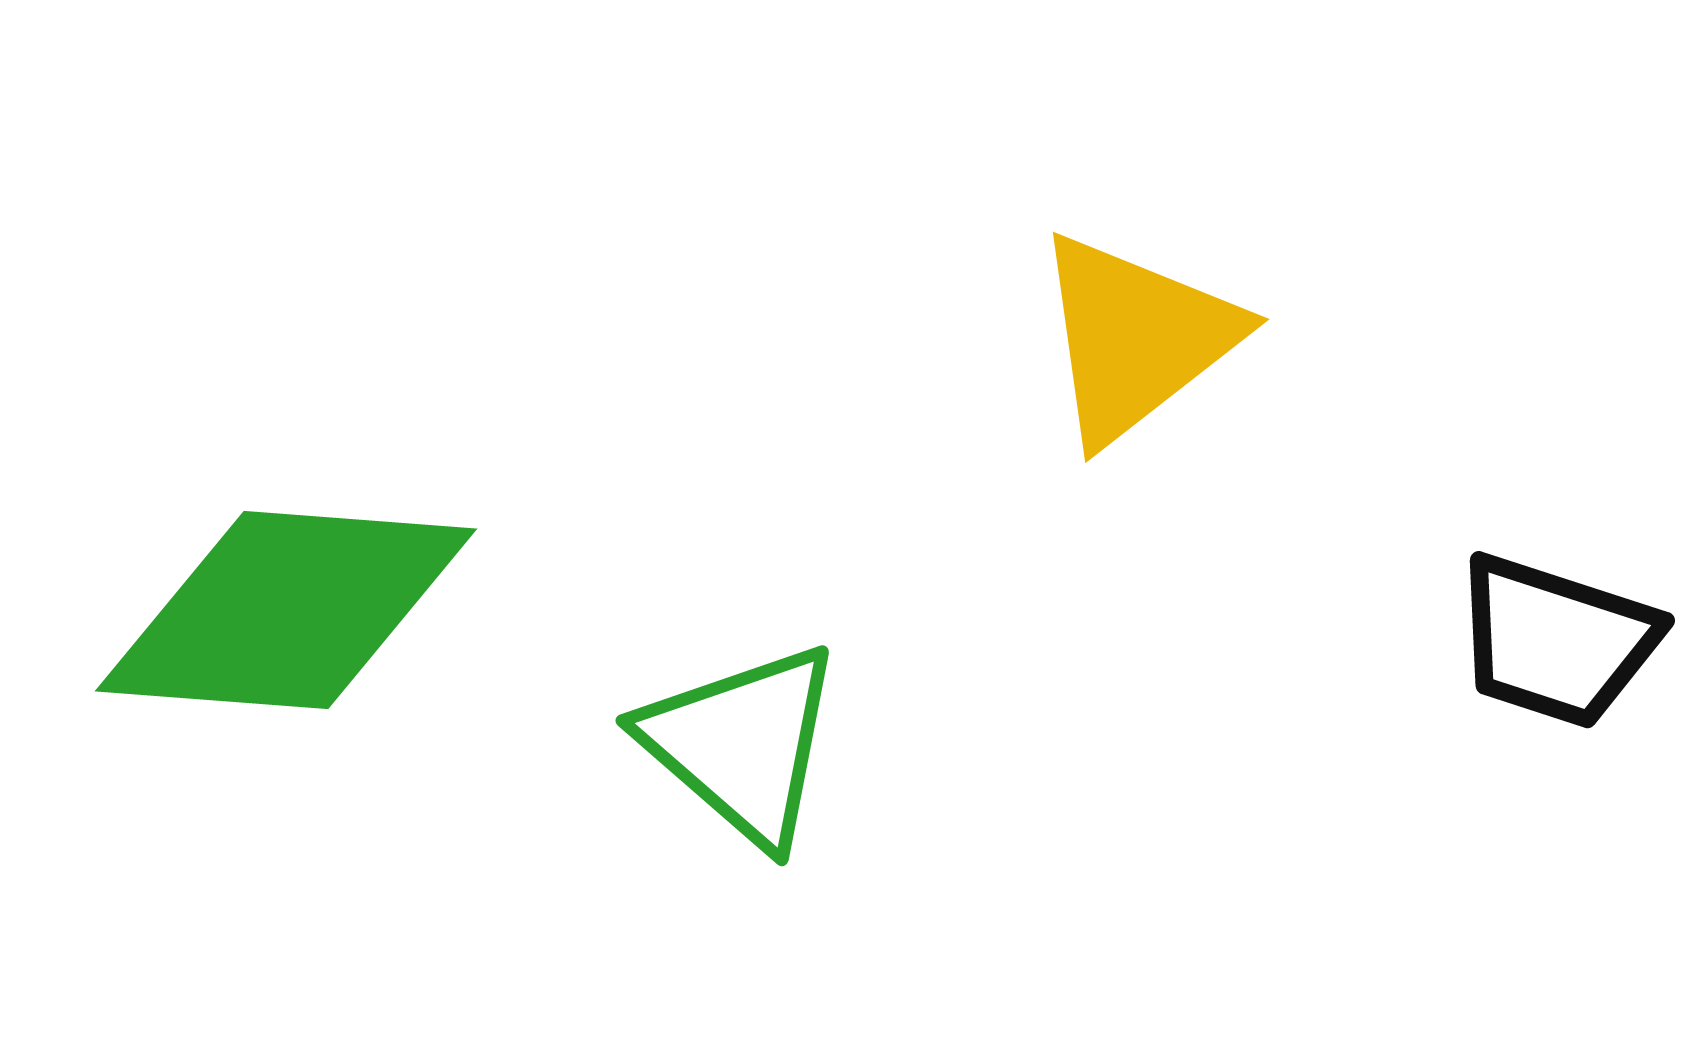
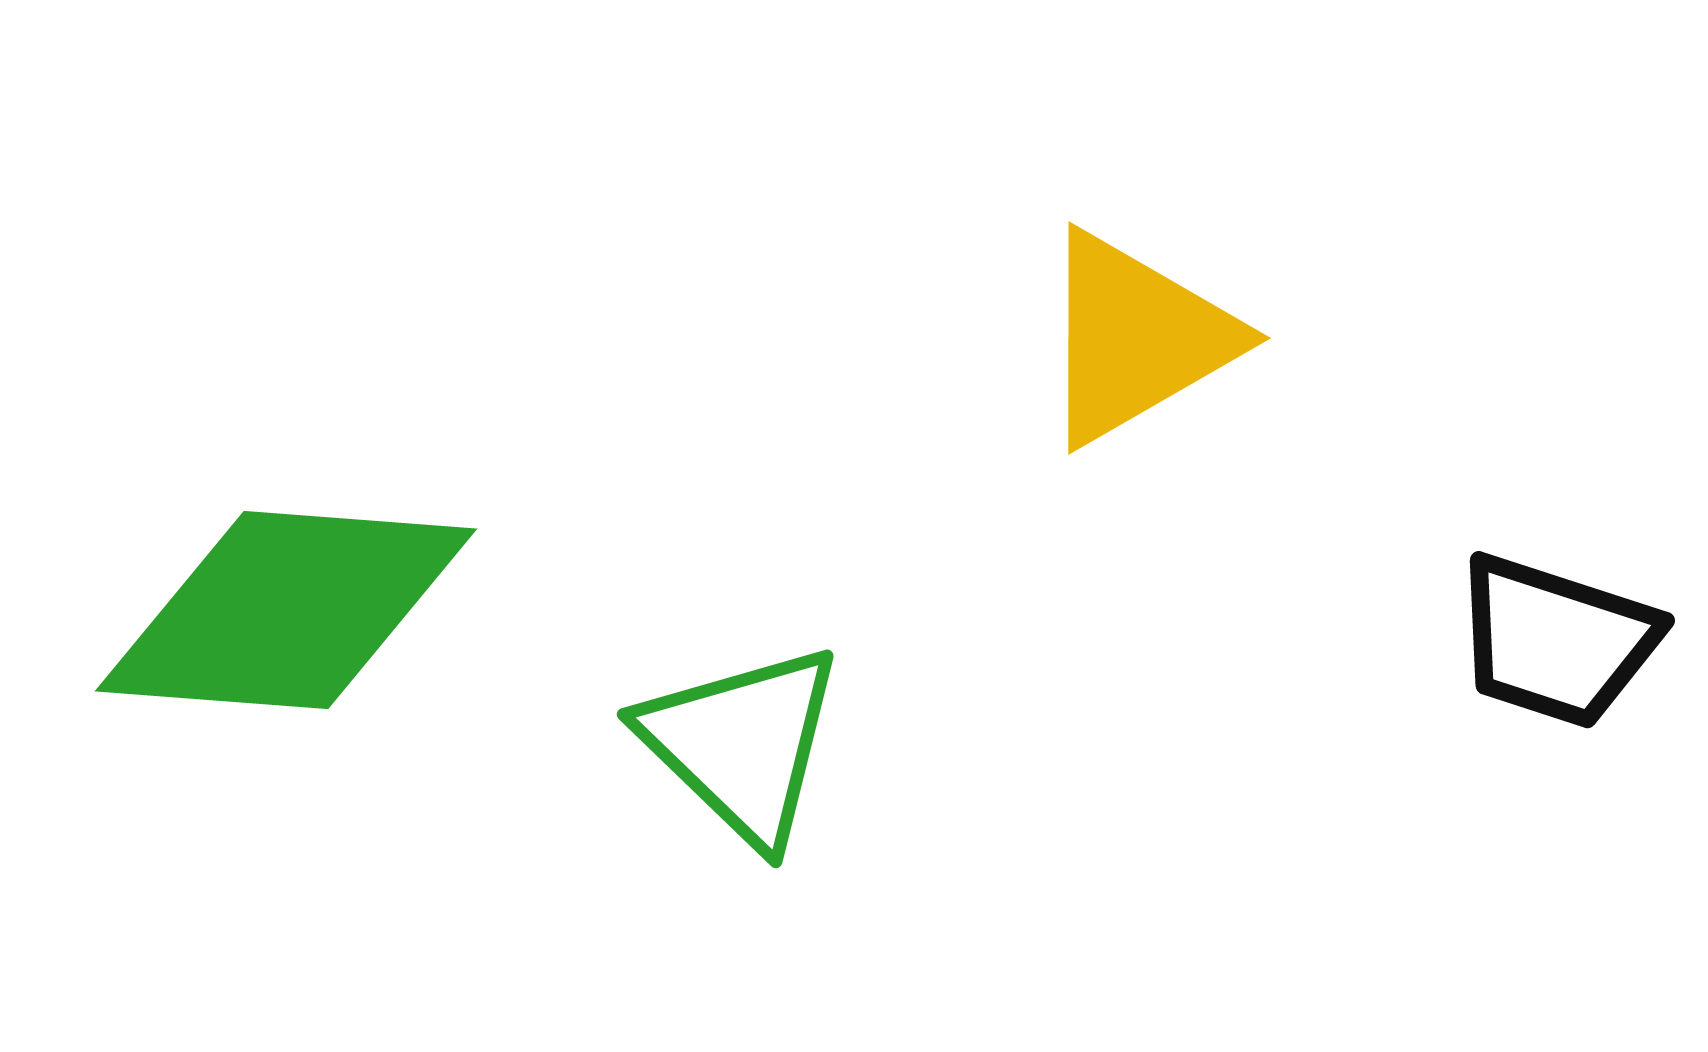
yellow triangle: rotated 8 degrees clockwise
green triangle: rotated 3 degrees clockwise
